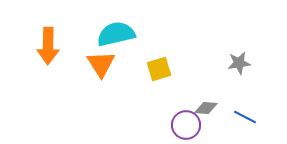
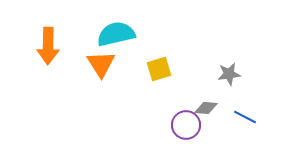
gray star: moved 10 px left, 11 px down
